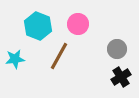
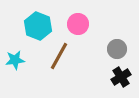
cyan star: moved 1 px down
